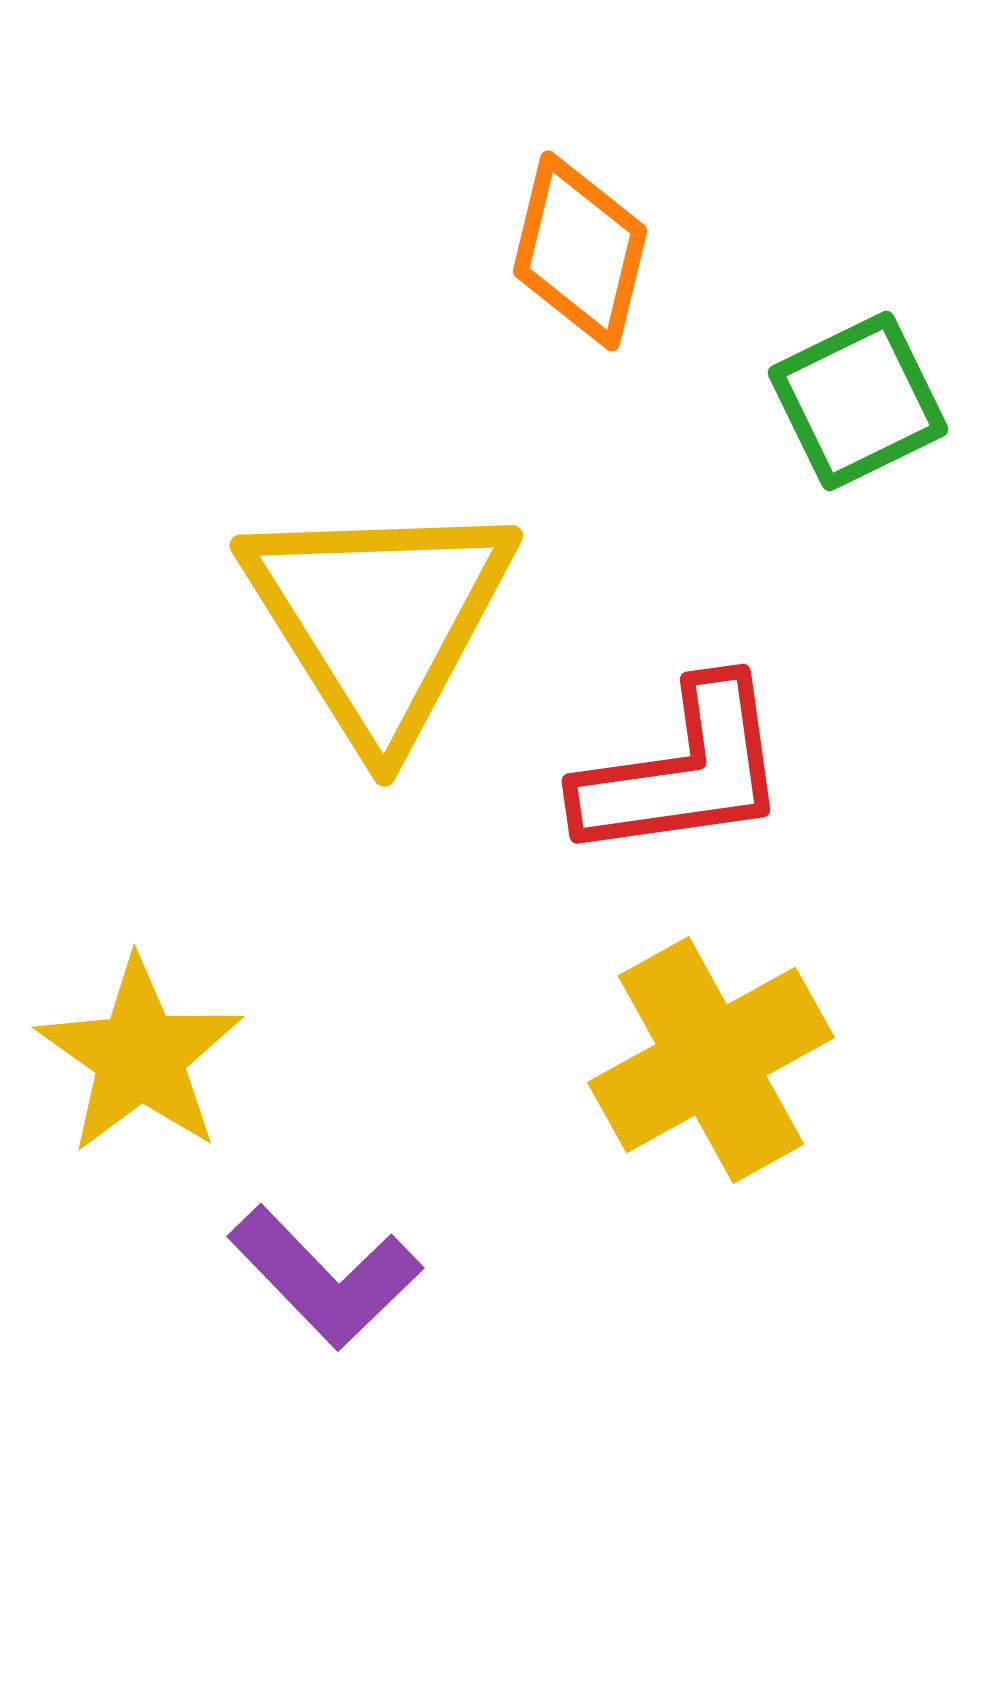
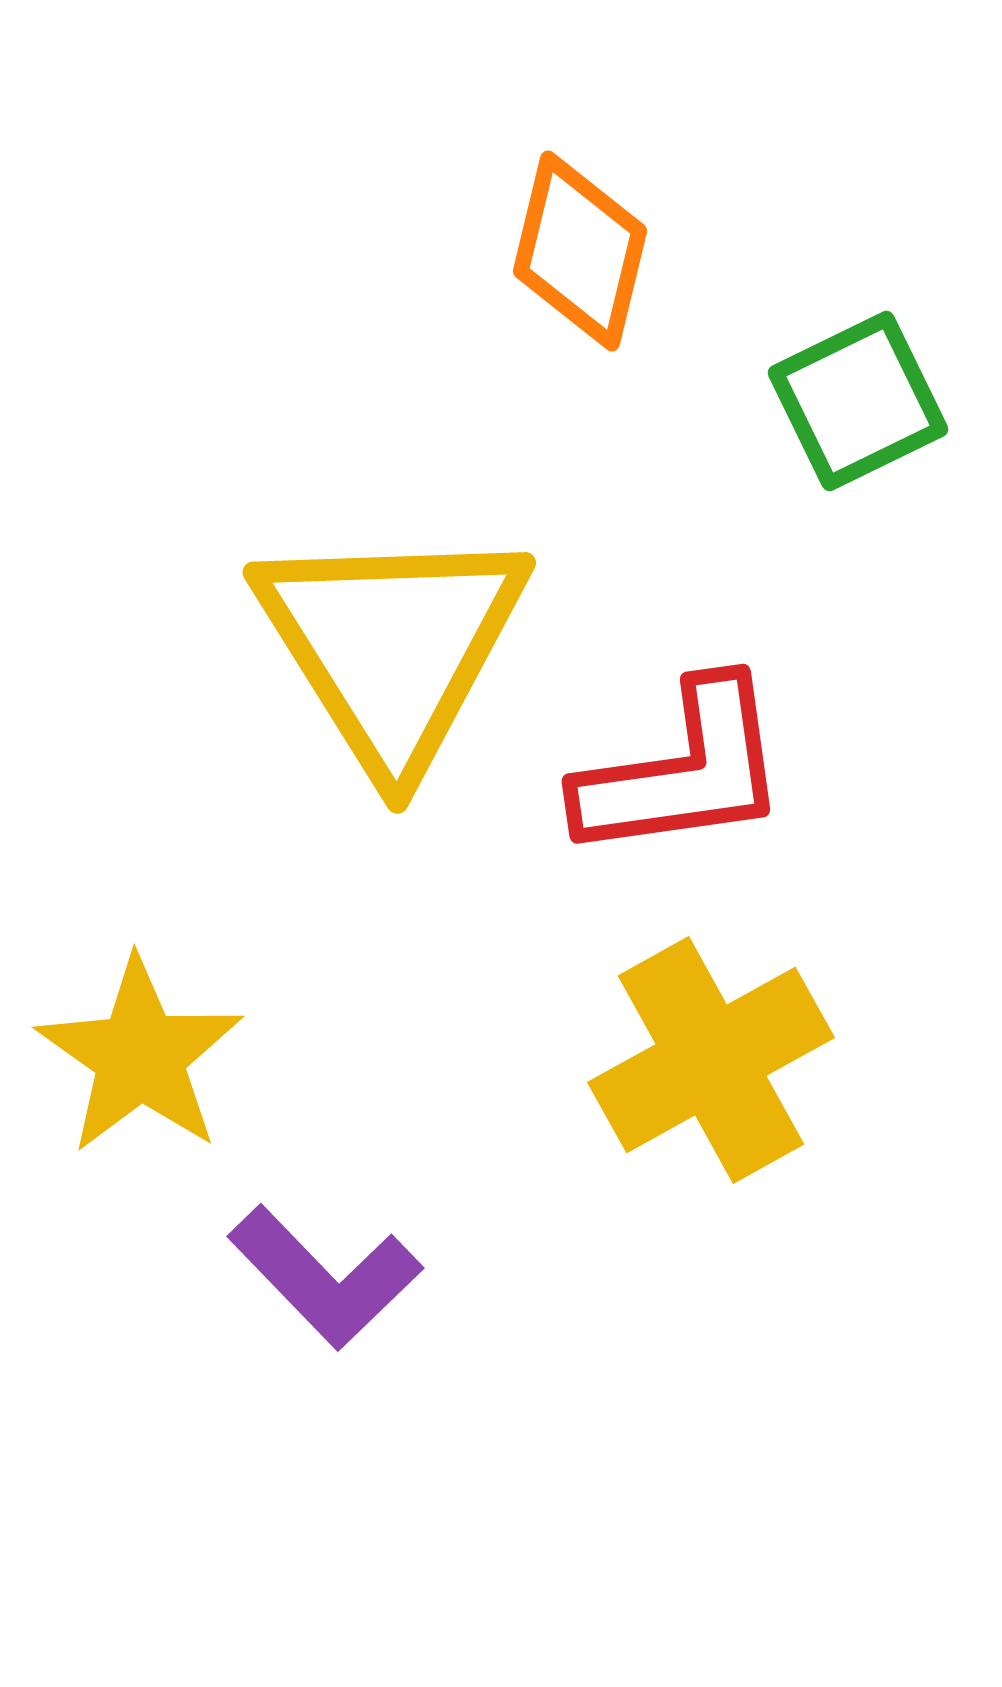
yellow triangle: moved 13 px right, 27 px down
